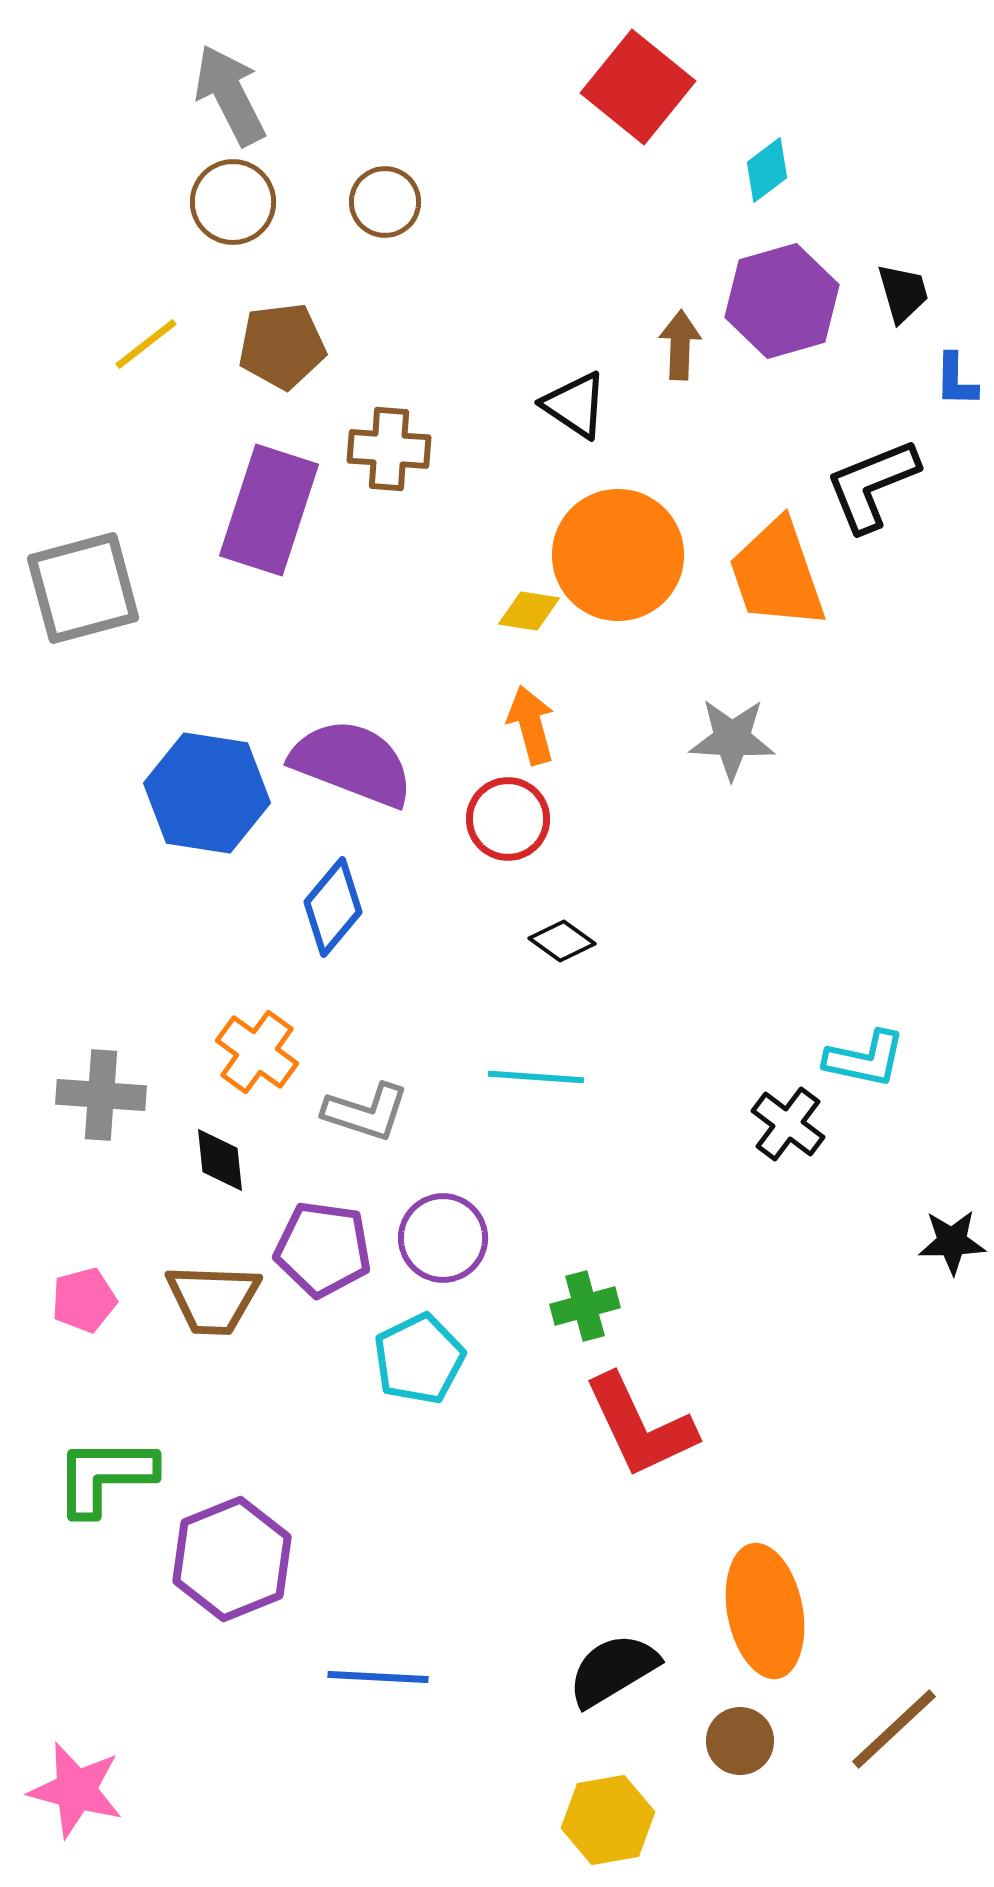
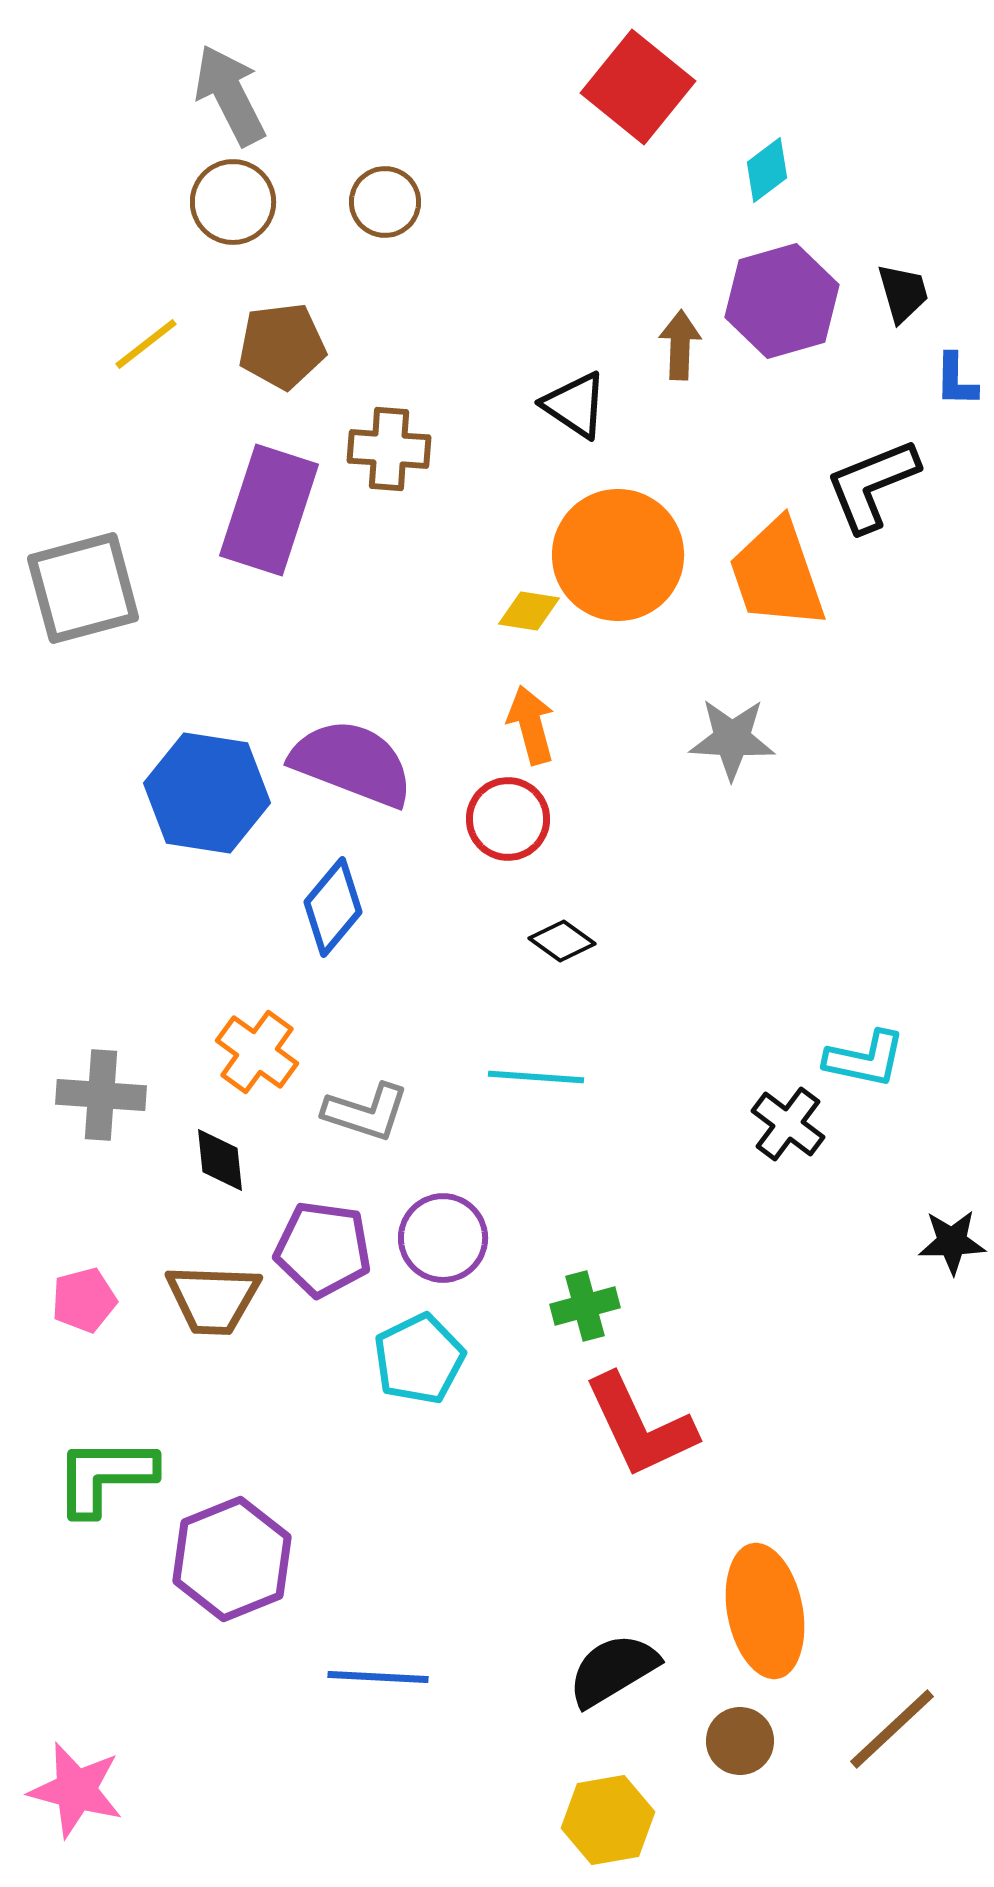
brown line at (894, 1729): moved 2 px left
